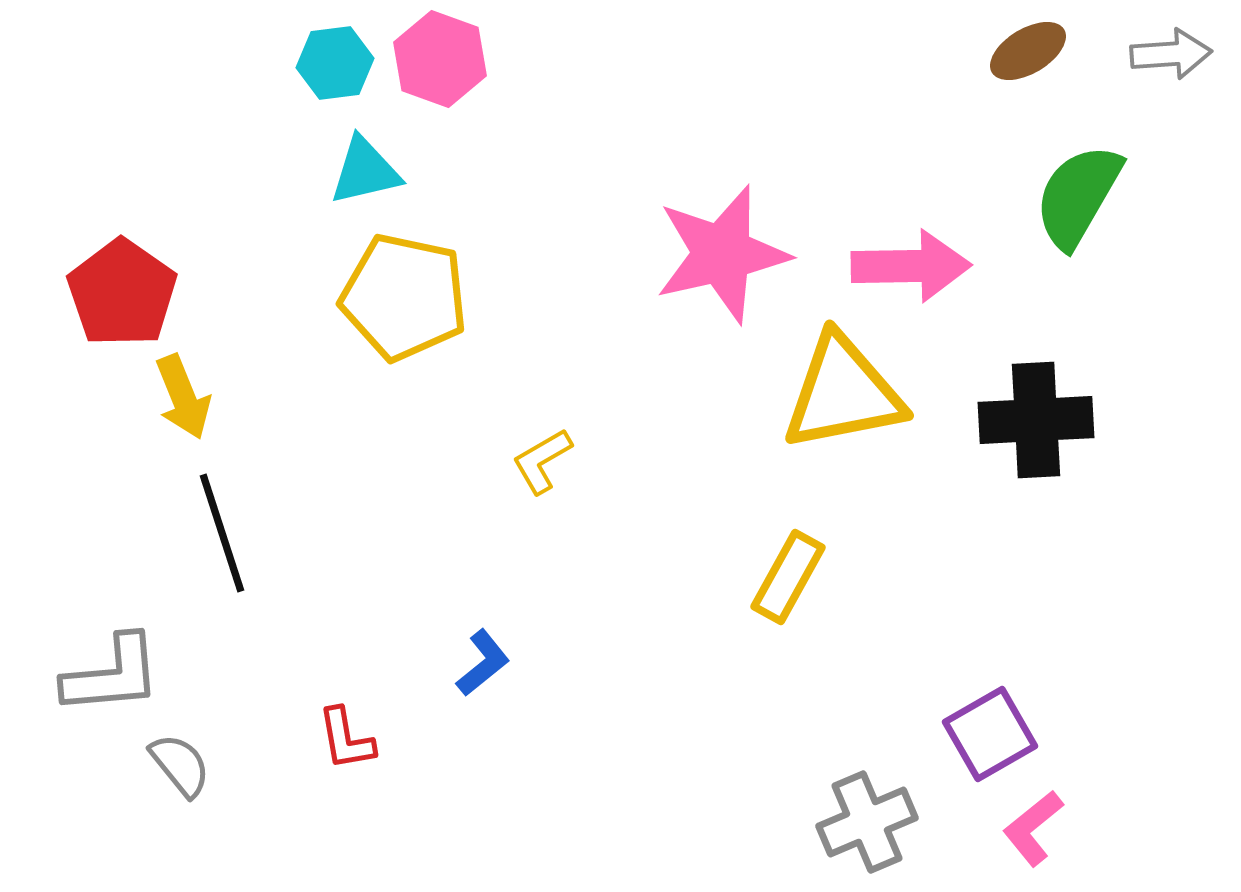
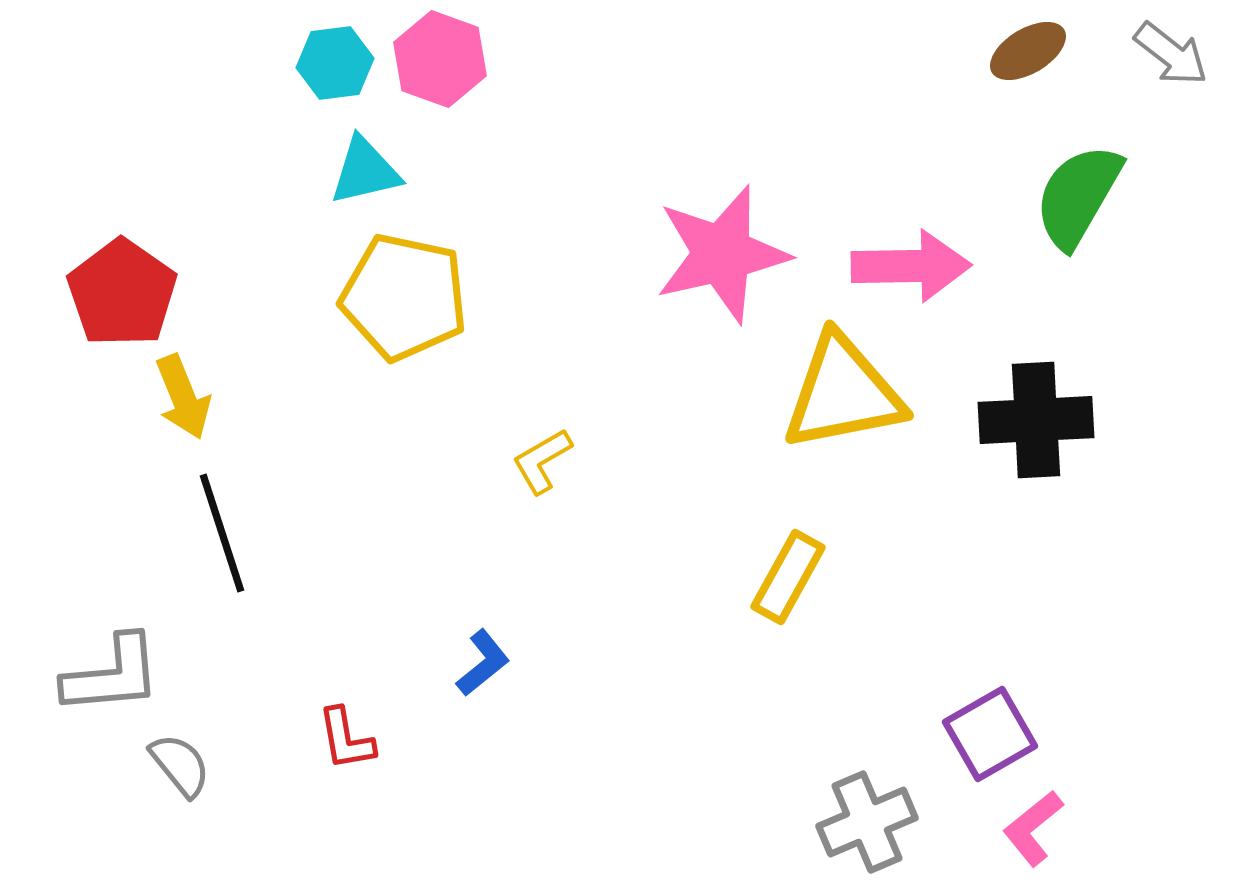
gray arrow: rotated 42 degrees clockwise
